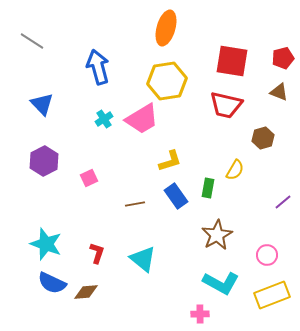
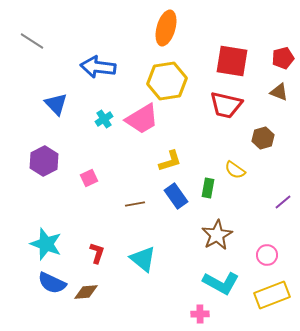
blue arrow: rotated 68 degrees counterclockwise
blue triangle: moved 14 px right
yellow semicircle: rotated 95 degrees clockwise
